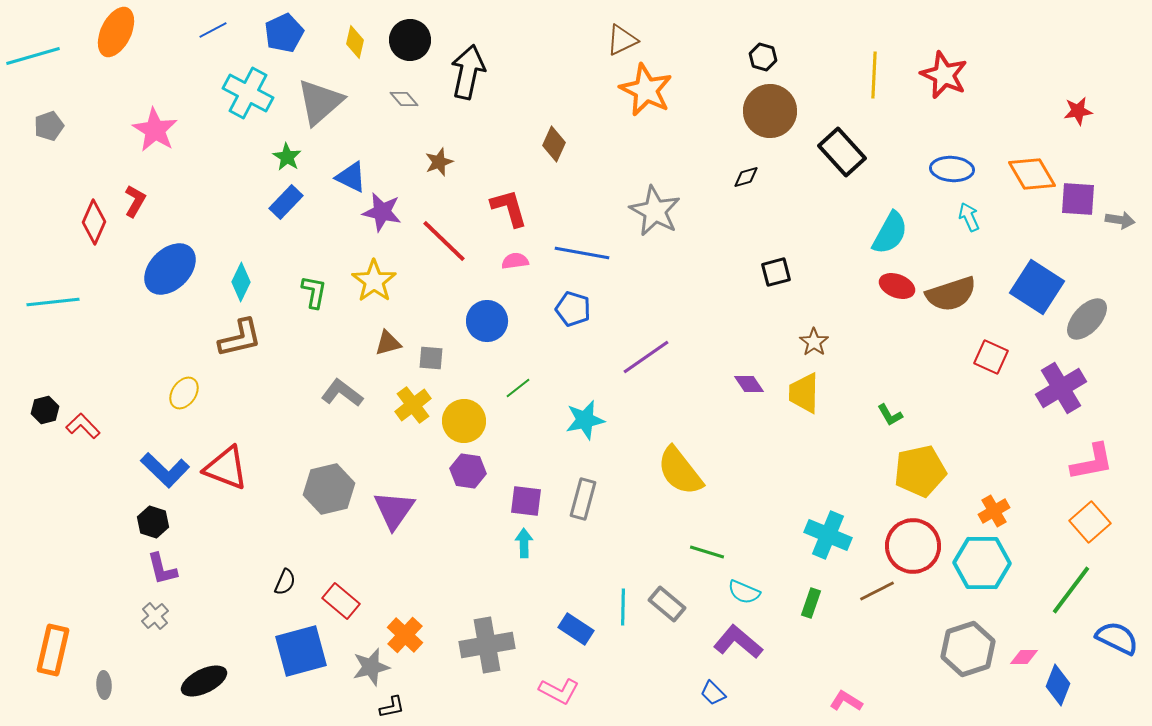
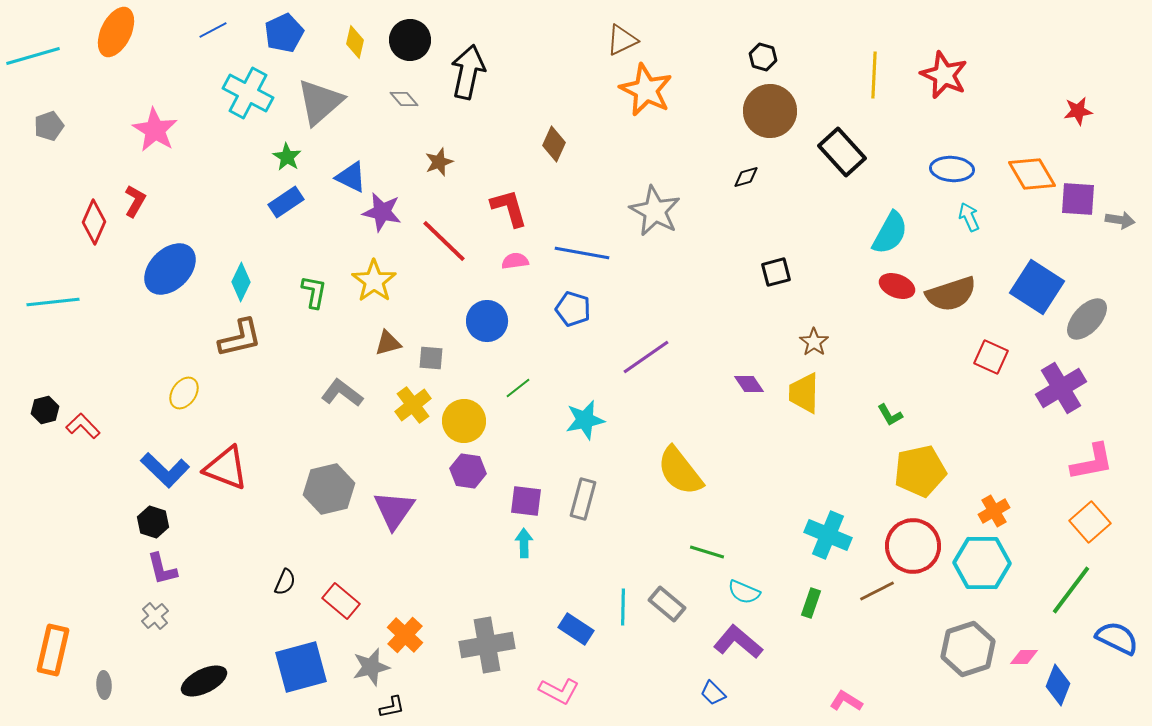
blue rectangle at (286, 202): rotated 12 degrees clockwise
blue square at (301, 651): moved 16 px down
